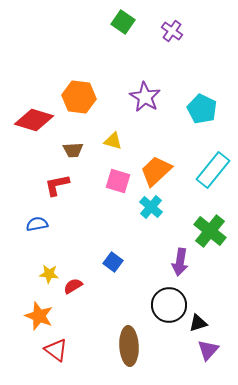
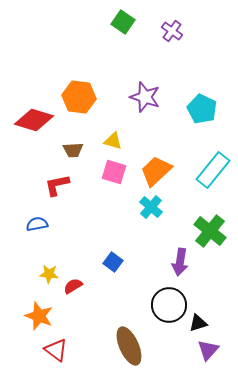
purple star: rotated 12 degrees counterclockwise
pink square: moved 4 px left, 9 px up
brown ellipse: rotated 21 degrees counterclockwise
